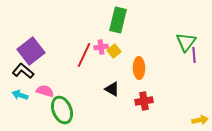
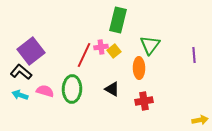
green triangle: moved 36 px left, 3 px down
black L-shape: moved 2 px left, 1 px down
green ellipse: moved 10 px right, 21 px up; rotated 24 degrees clockwise
